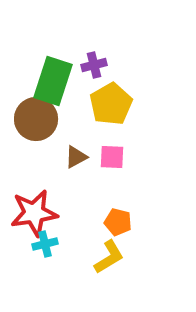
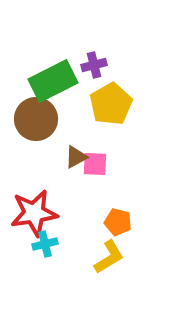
green rectangle: rotated 45 degrees clockwise
pink square: moved 17 px left, 7 px down
